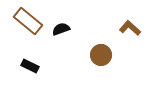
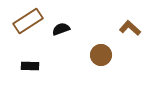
brown rectangle: rotated 72 degrees counterclockwise
black rectangle: rotated 24 degrees counterclockwise
